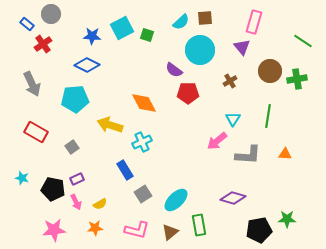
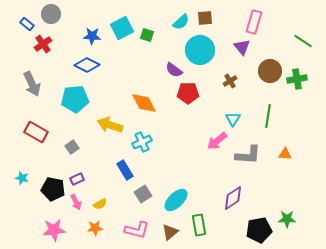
purple diamond at (233, 198): rotated 50 degrees counterclockwise
